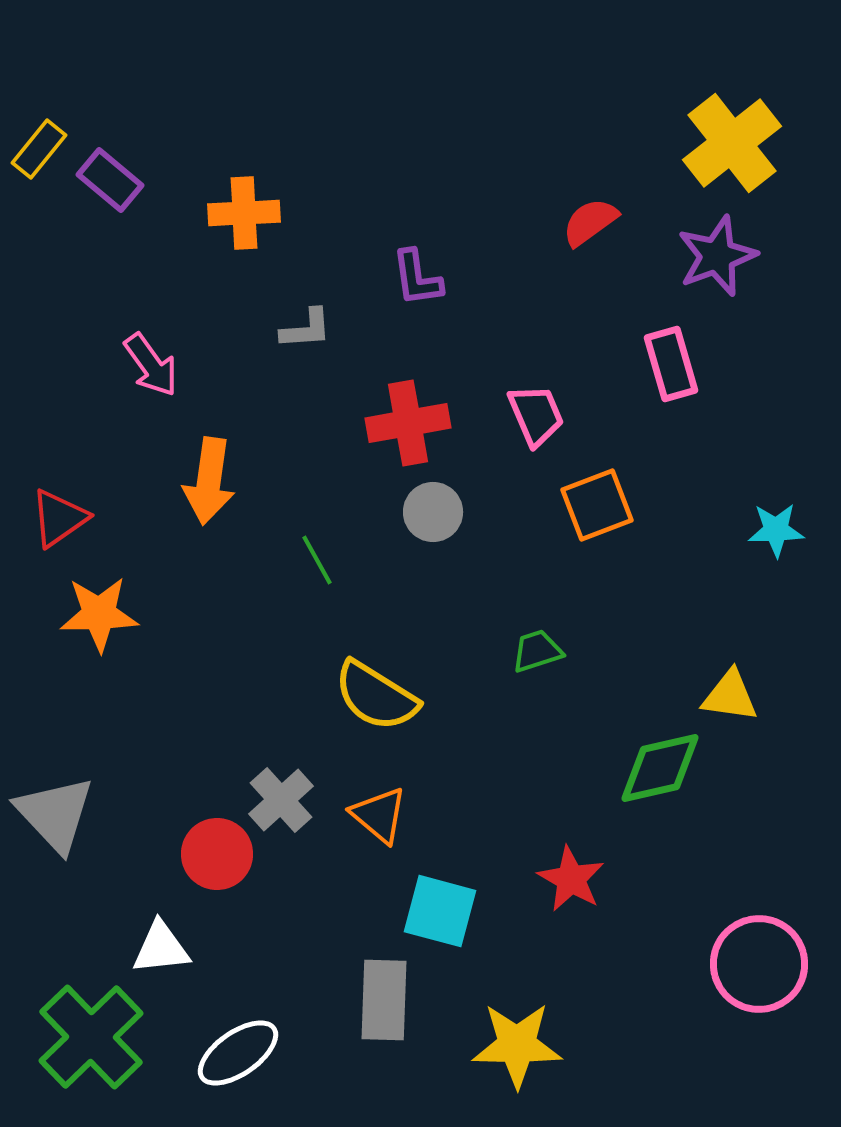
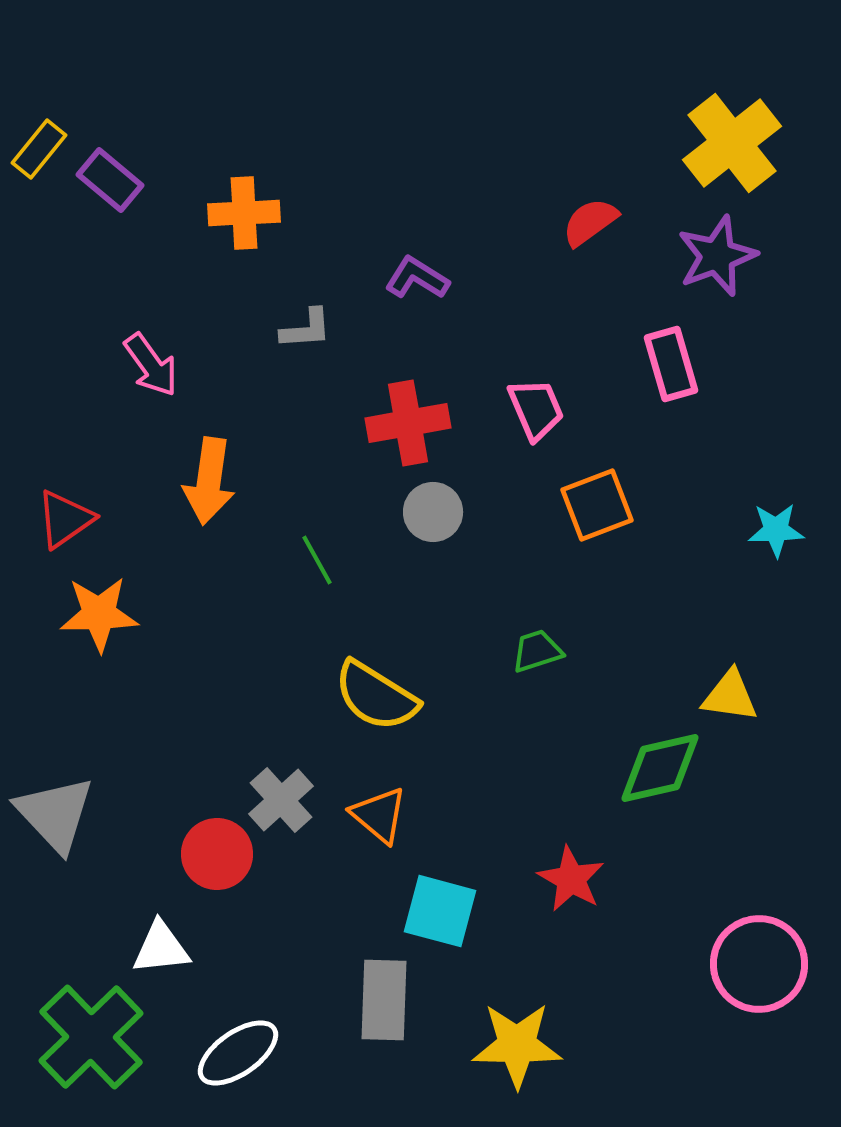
purple L-shape: rotated 130 degrees clockwise
pink trapezoid: moved 6 px up
red triangle: moved 6 px right, 1 px down
